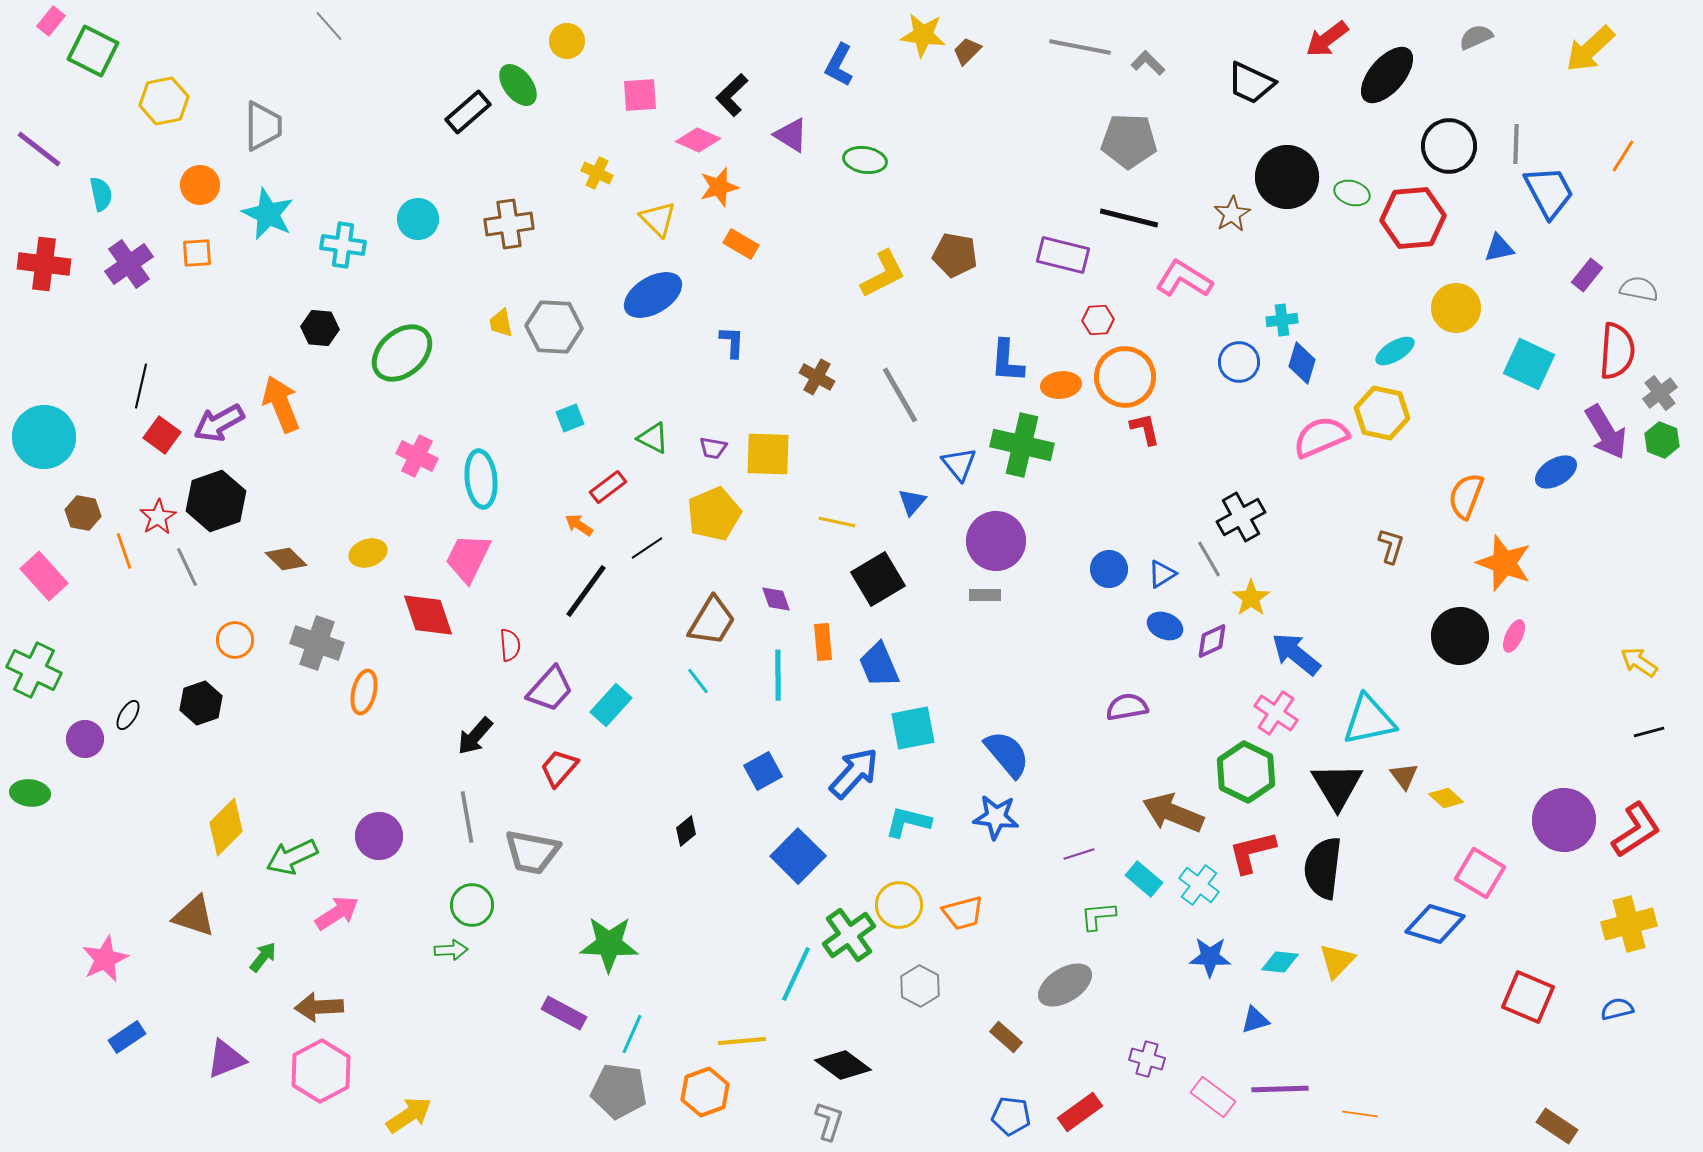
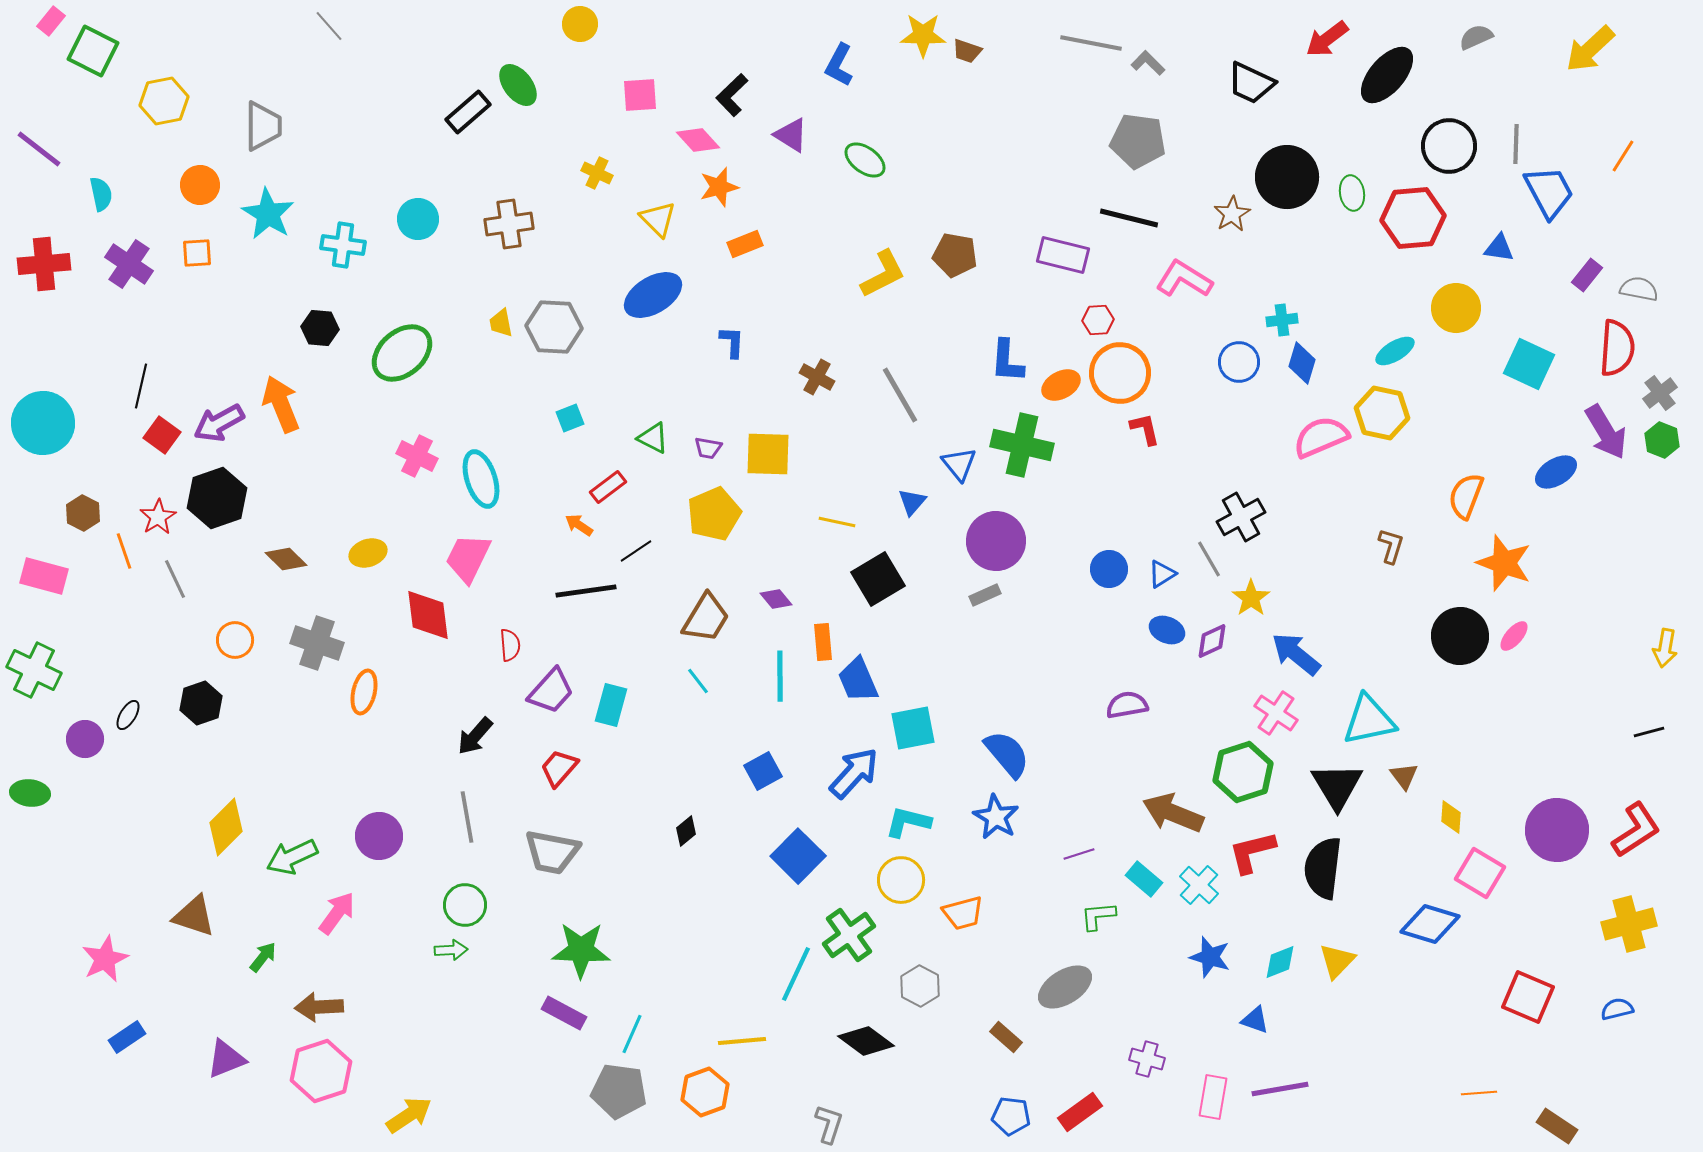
yellow star at (923, 35): rotated 6 degrees counterclockwise
yellow circle at (567, 41): moved 13 px right, 17 px up
gray line at (1080, 47): moved 11 px right, 4 px up
brown trapezoid at (967, 51): rotated 116 degrees counterclockwise
pink diamond at (698, 140): rotated 24 degrees clockwise
gray pentagon at (1129, 141): moved 9 px right; rotated 6 degrees clockwise
green ellipse at (865, 160): rotated 27 degrees clockwise
green ellipse at (1352, 193): rotated 64 degrees clockwise
cyan star at (268, 214): rotated 6 degrees clockwise
orange rectangle at (741, 244): moved 4 px right; rotated 52 degrees counterclockwise
blue triangle at (1499, 248): rotated 20 degrees clockwise
red cross at (44, 264): rotated 12 degrees counterclockwise
purple cross at (129, 264): rotated 21 degrees counterclockwise
red semicircle at (1617, 351): moved 3 px up
orange circle at (1125, 377): moved 5 px left, 4 px up
orange ellipse at (1061, 385): rotated 21 degrees counterclockwise
cyan circle at (44, 437): moved 1 px left, 14 px up
purple trapezoid at (713, 448): moved 5 px left
cyan ellipse at (481, 479): rotated 12 degrees counterclockwise
black hexagon at (216, 501): moved 1 px right, 3 px up
brown hexagon at (83, 513): rotated 16 degrees clockwise
black line at (647, 548): moved 11 px left, 3 px down
gray line at (187, 567): moved 12 px left, 12 px down
pink rectangle at (44, 576): rotated 33 degrees counterclockwise
black line at (586, 591): rotated 46 degrees clockwise
gray rectangle at (985, 595): rotated 24 degrees counterclockwise
purple diamond at (776, 599): rotated 20 degrees counterclockwise
red diamond at (428, 615): rotated 12 degrees clockwise
brown trapezoid at (712, 621): moved 6 px left, 3 px up
blue ellipse at (1165, 626): moved 2 px right, 4 px down
pink ellipse at (1514, 636): rotated 16 degrees clockwise
yellow arrow at (1639, 662): moved 26 px right, 14 px up; rotated 114 degrees counterclockwise
blue trapezoid at (879, 665): moved 21 px left, 15 px down
cyan line at (778, 675): moved 2 px right, 1 px down
purple trapezoid at (550, 689): moved 1 px right, 2 px down
cyan rectangle at (611, 705): rotated 27 degrees counterclockwise
purple semicircle at (1127, 707): moved 2 px up
green hexagon at (1246, 772): moved 3 px left; rotated 16 degrees clockwise
yellow diamond at (1446, 798): moved 5 px right, 19 px down; rotated 52 degrees clockwise
blue star at (996, 817): rotated 24 degrees clockwise
purple circle at (1564, 820): moved 7 px left, 10 px down
gray trapezoid at (532, 852): moved 20 px right
cyan cross at (1199, 885): rotated 6 degrees clockwise
green circle at (472, 905): moved 7 px left
yellow circle at (899, 905): moved 2 px right, 25 px up
pink arrow at (337, 913): rotated 21 degrees counterclockwise
blue diamond at (1435, 924): moved 5 px left
green star at (609, 944): moved 28 px left, 6 px down
blue star at (1210, 957): rotated 15 degrees clockwise
cyan diamond at (1280, 962): rotated 27 degrees counterclockwise
gray ellipse at (1065, 985): moved 2 px down
blue triangle at (1255, 1020): rotated 36 degrees clockwise
black diamond at (843, 1065): moved 23 px right, 24 px up
pink hexagon at (321, 1071): rotated 10 degrees clockwise
purple line at (1280, 1089): rotated 8 degrees counterclockwise
pink rectangle at (1213, 1097): rotated 63 degrees clockwise
orange line at (1360, 1114): moved 119 px right, 21 px up; rotated 12 degrees counterclockwise
gray L-shape at (829, 1121): moved 3 px down
